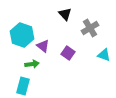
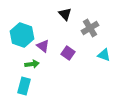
cyan rectangle: moved 1 px right
